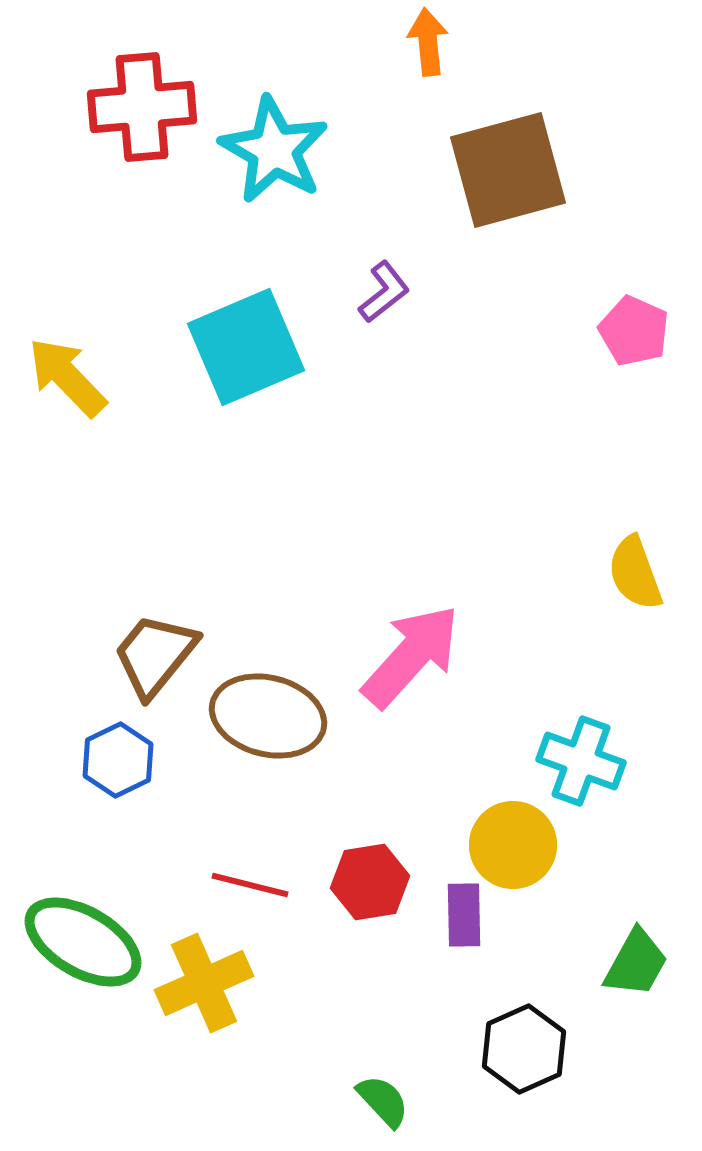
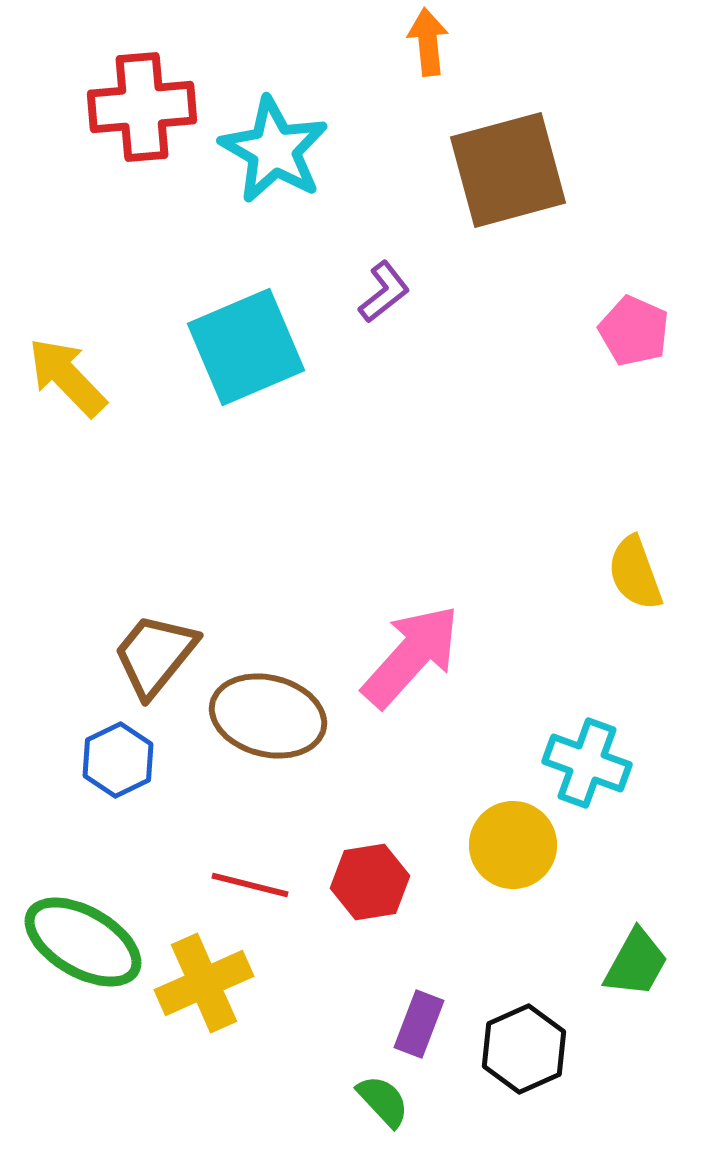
cyan cross: moved 6 px right, 2 px down
purple rectangle: moved 45 px left, 109 px down; rotated 22 degrees clockwise
